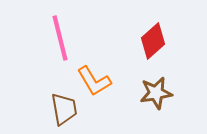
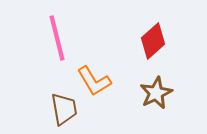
pink line: moved 3 px left
brown star: rotated 16 degrees counterclockwise
